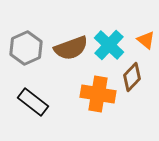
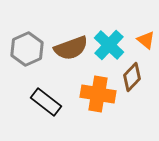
gray hexagon: moved 1 px right, 1 px down
black rectangle: moved 13 px right
